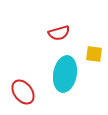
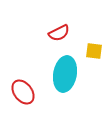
red semicircle: rotated 10 degrees counterclockwise
yellow square: moved 3 px up
